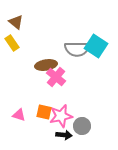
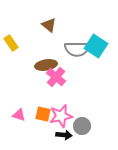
brown triangle: moved 33 px right, 3 px down
yellow rectangle: moved 1 px left
orange square: moved 1 px left, 2 px down
